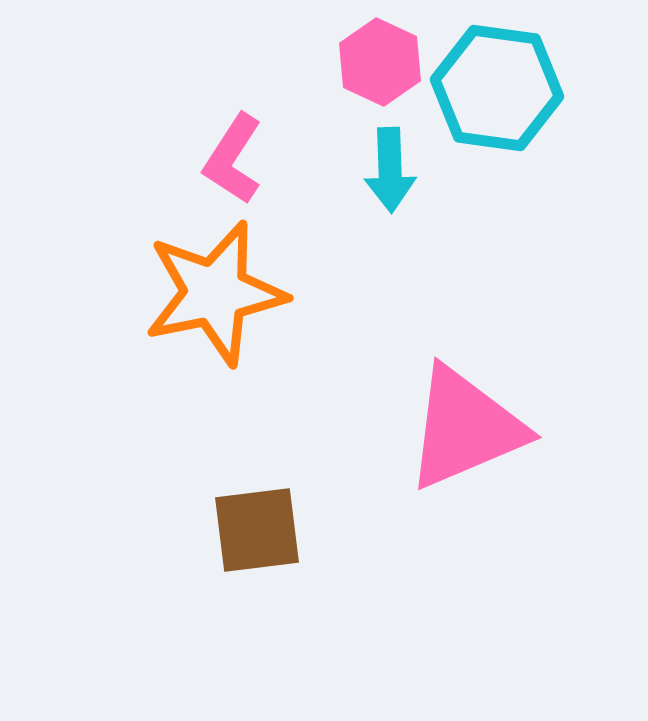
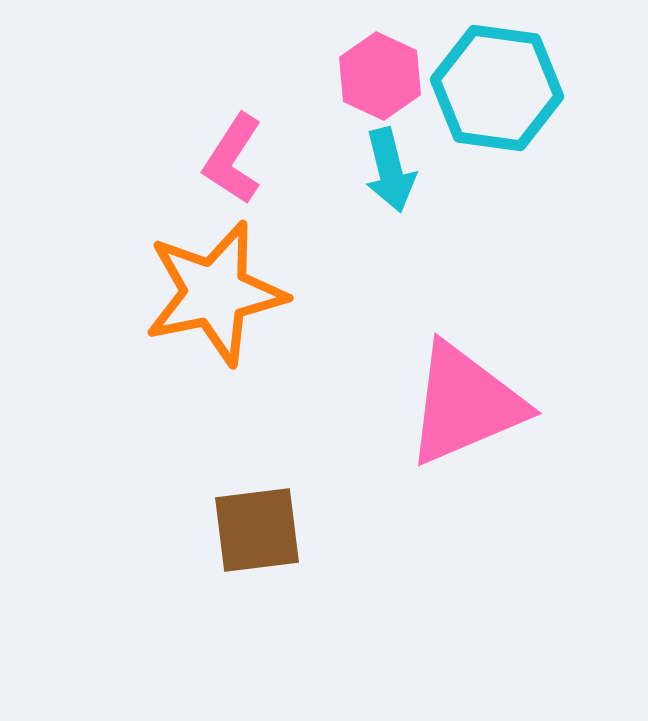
pink hexagon: moved 14 px down
cyan arrow: rotated 12 degrees counterclockwise
pink triangle: moved 24 px up
